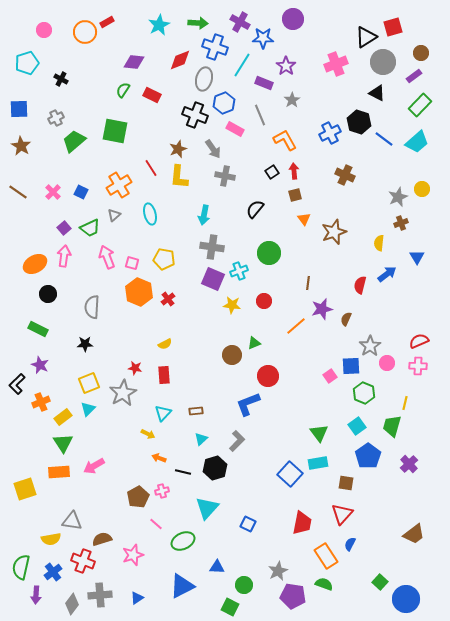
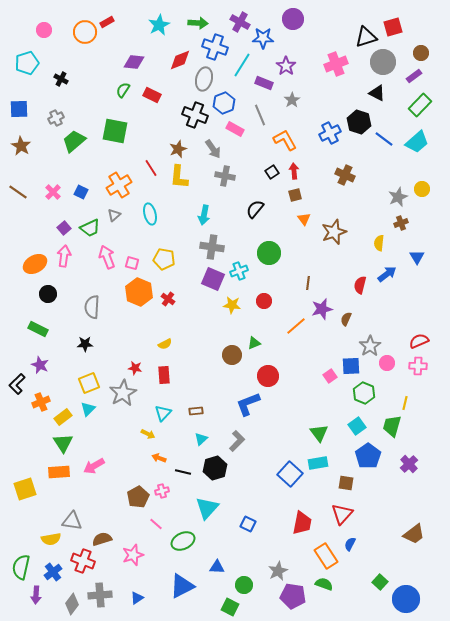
black triangle at (366, 37): rotated 15 degrees clockwise
red cross at (168, 299): rotated 16 degrees counterclockwise
